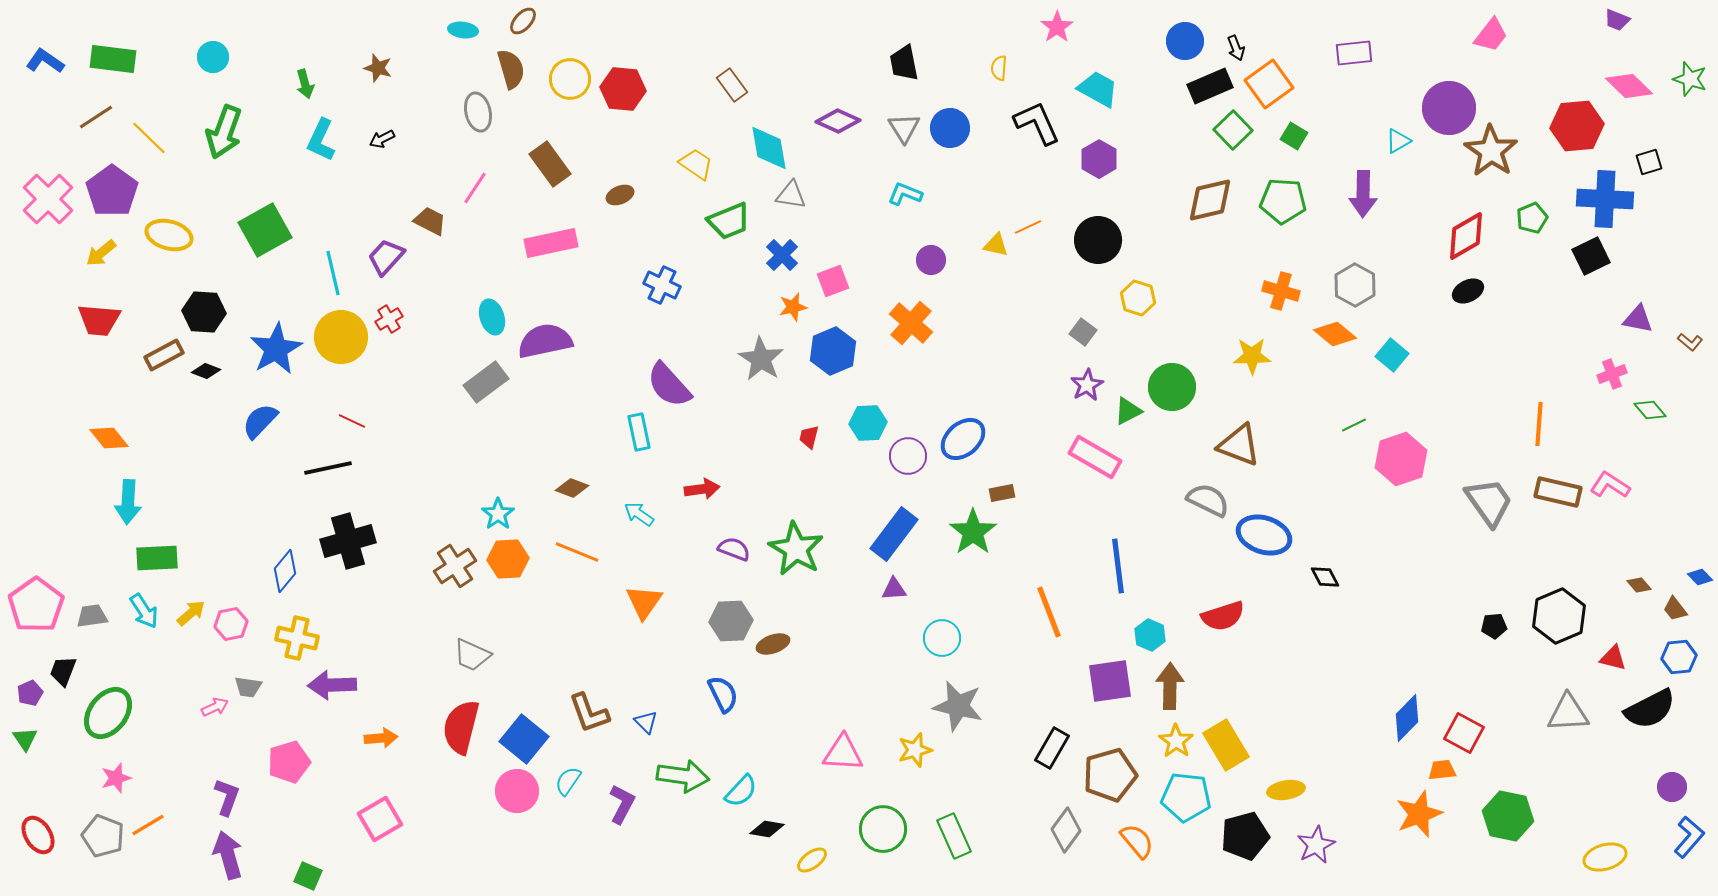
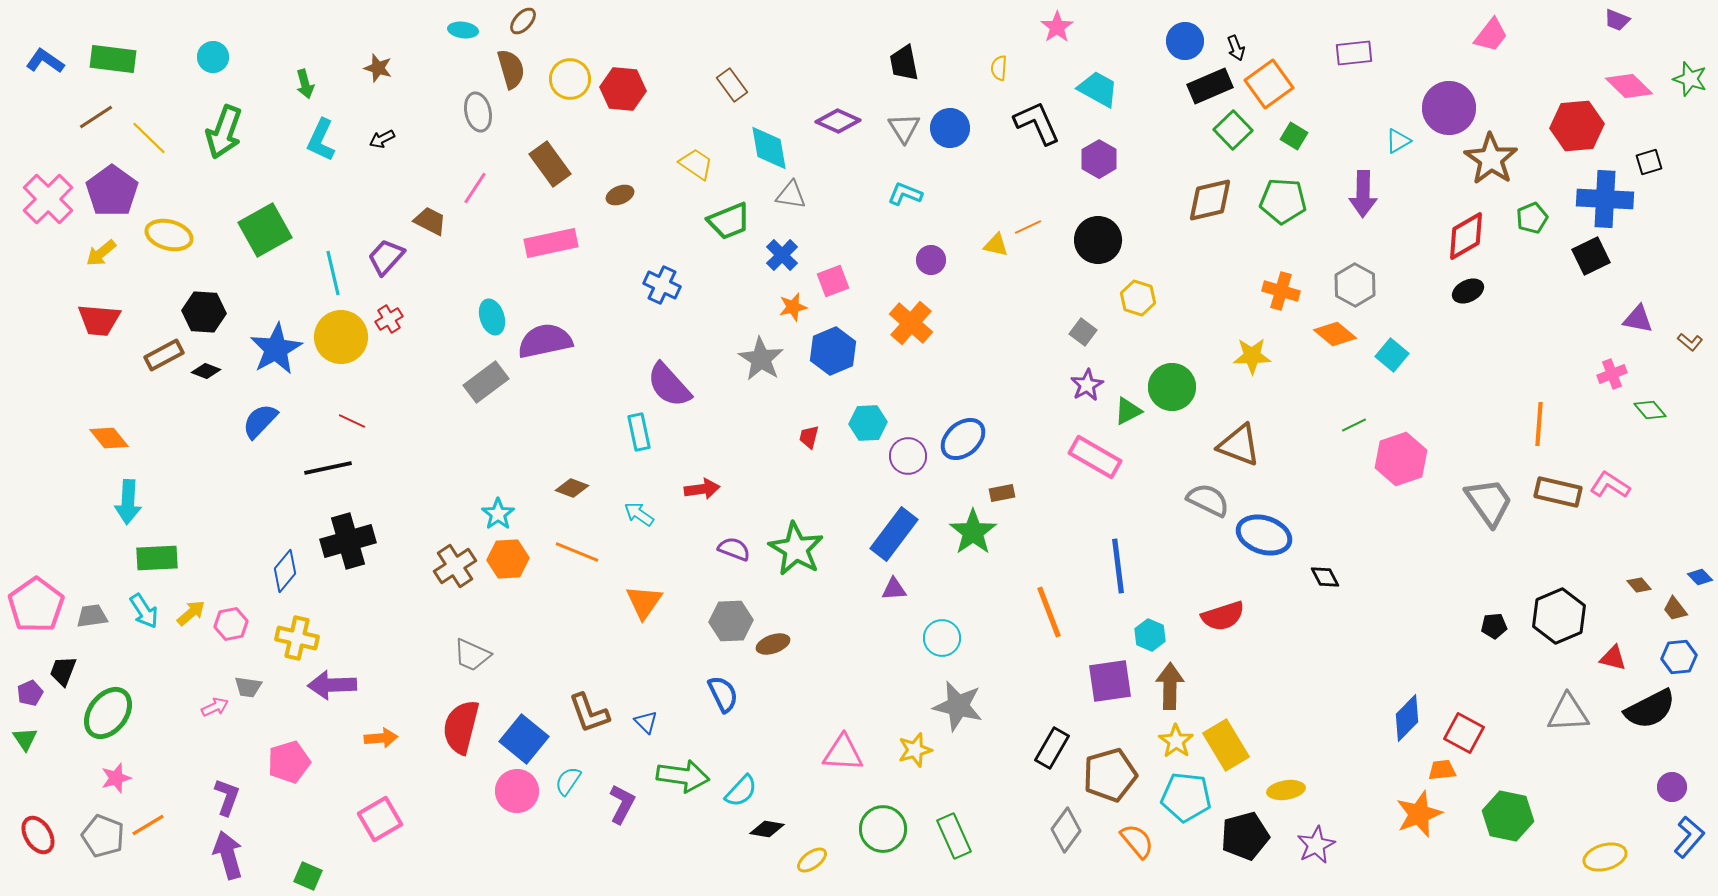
brown star at (1491, 151): moved 8 px down
